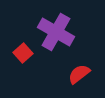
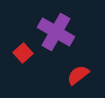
red semicircle: moved 1 px left, 1 px down
